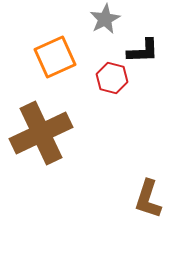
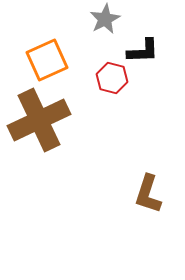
orange square: moved 8 px left, 3 px down
brown cross: moved 2 px left, 13 px up
brown L-shape: moved 5 px up
